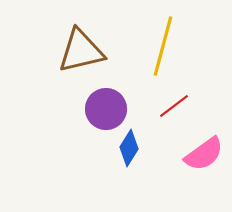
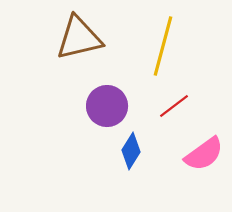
brown triangle: moved 2 px left, 13 px up
purple circle: moved 1 px right, 3 px up
blue diamond: moved 2 px right, 3 px down
